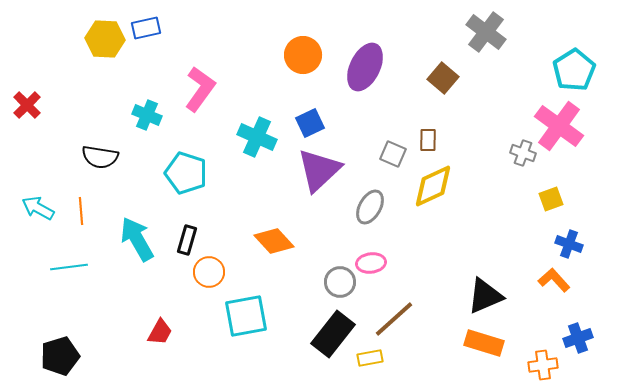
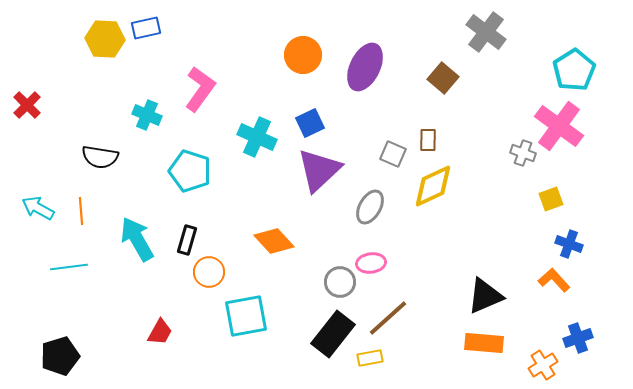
cyan pentagon at (186, 173): moved 4 px right, 2 px up
brown line at (394, 319): moved 6 px left, 1 px up
orange rectangle at (484, 343): rotated 12 degrees counterclockwise
orange cross at (543, 365): rotated 24 degrees counterclockwise
